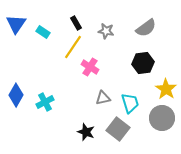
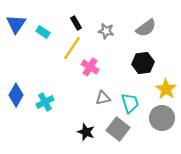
yellow line: moved 1 px left, 1 px down
